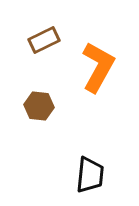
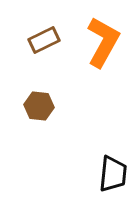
orange L-shape: moved 5 px right, 25 px up
black trapezoid: moved 23 px right, 1 px up
